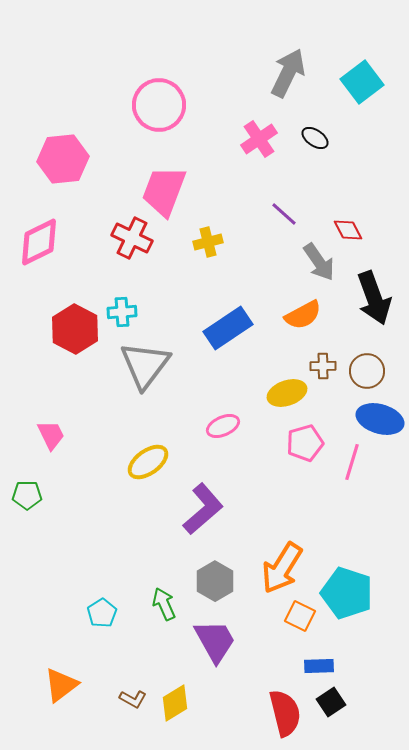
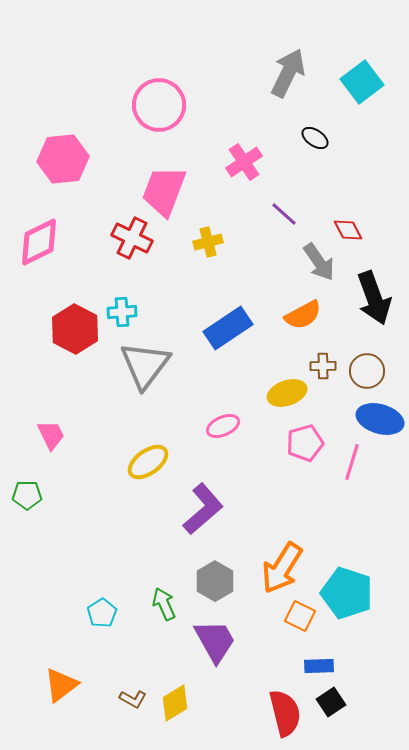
pink cross at (259, 139): moved 15 px left, 23 px down
